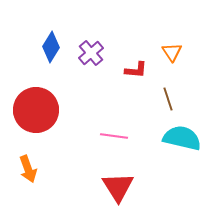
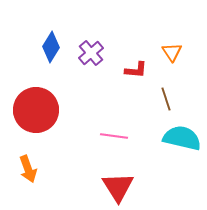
brown line: moved 2 px left
